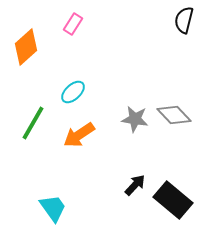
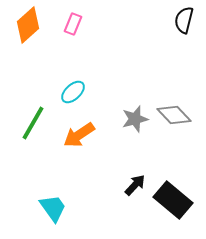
pink rectangle: rotated 10 degrees counterclockwise
orange diamond: moved 2 px right, 22 px up
gray star: rotated 24 degrees counterclockwise
